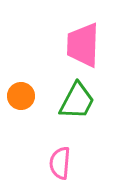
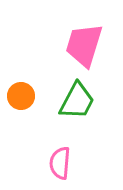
pink trapezoid: moved 1 px right; rotated 15 degrees clockwise
